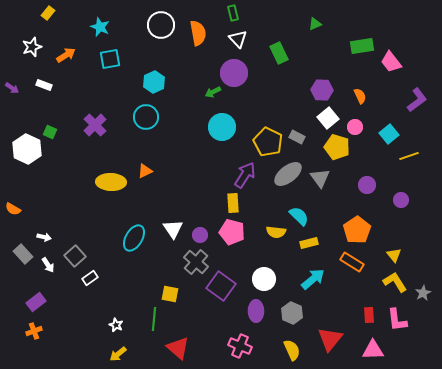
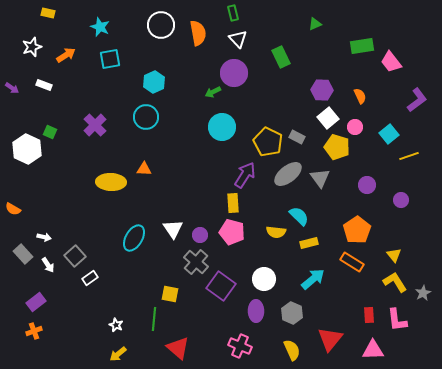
yellow rectangle at (48, 13): rotated 64 degrees clockwise
green rectangle at (279, 53): moved 2 px right, 4 px down
orange triangle at (145, 171): moved 1 px left, 2 px up; rotated 28 degrees clockwise
